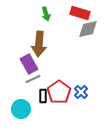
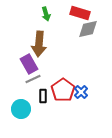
red pentagon: moved 4 px right, 2 px up
